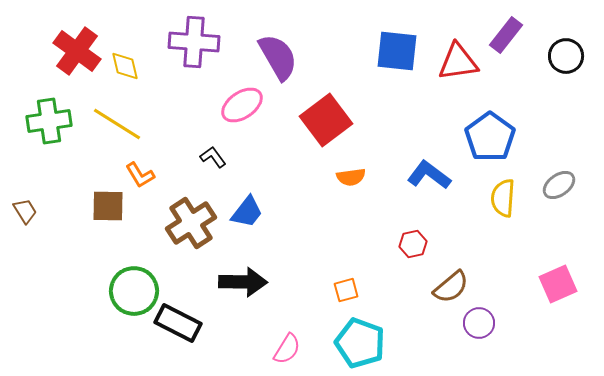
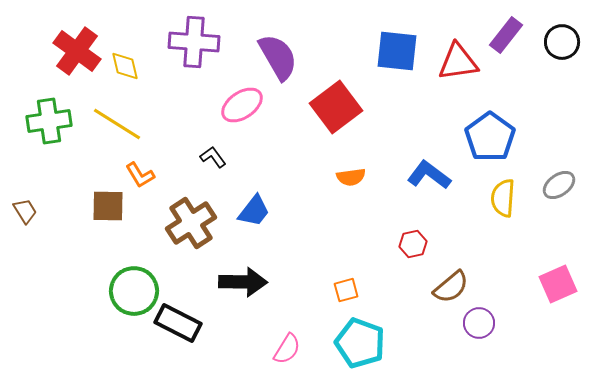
black circle: moved 4 px left, 14 px up
red square: moved 10 px right, 13 px up
blue trapezoid: moved 7 px right, 1 px up
